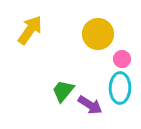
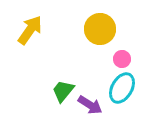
yellow circle: moved 2 px right, 5 px up
cyan ellipse: moved 2 px right; rotated 28 degrees clockwise
